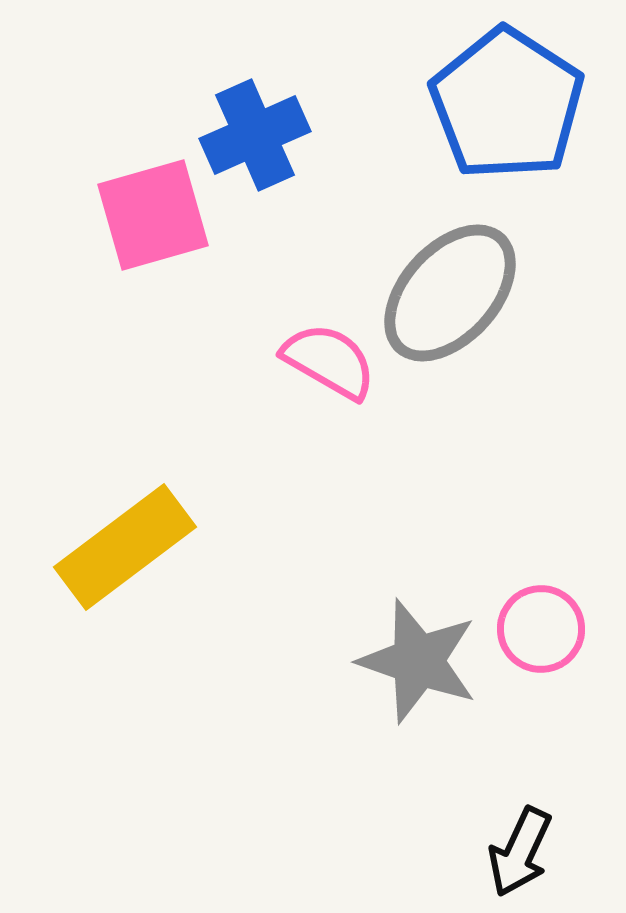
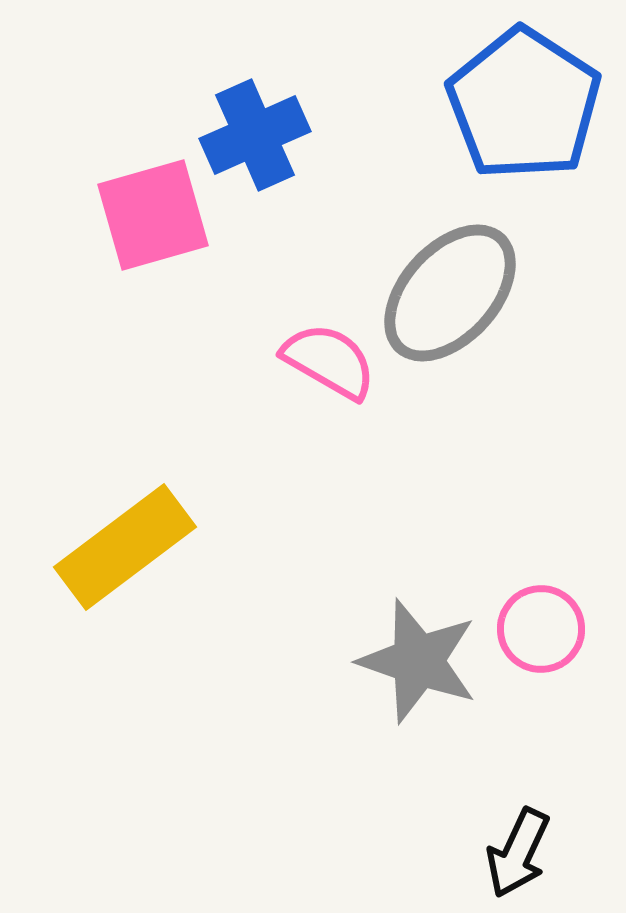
blue pentagon: moved 17 px right
black arrow: moved 2 px left, 1 px down
